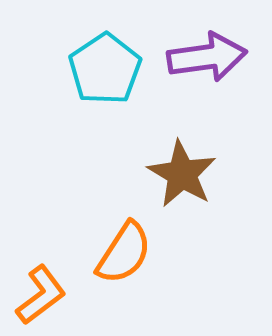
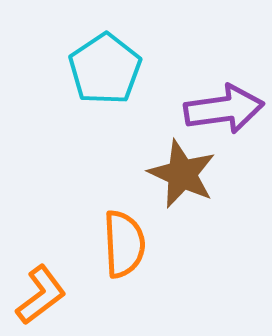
purple arrow: moved 17 px right, 52 px down
brown star: rotated 6 degrees counterclockwise
orange semicircle: moved 9 px up; rotated 36 degrees counterclockwise
